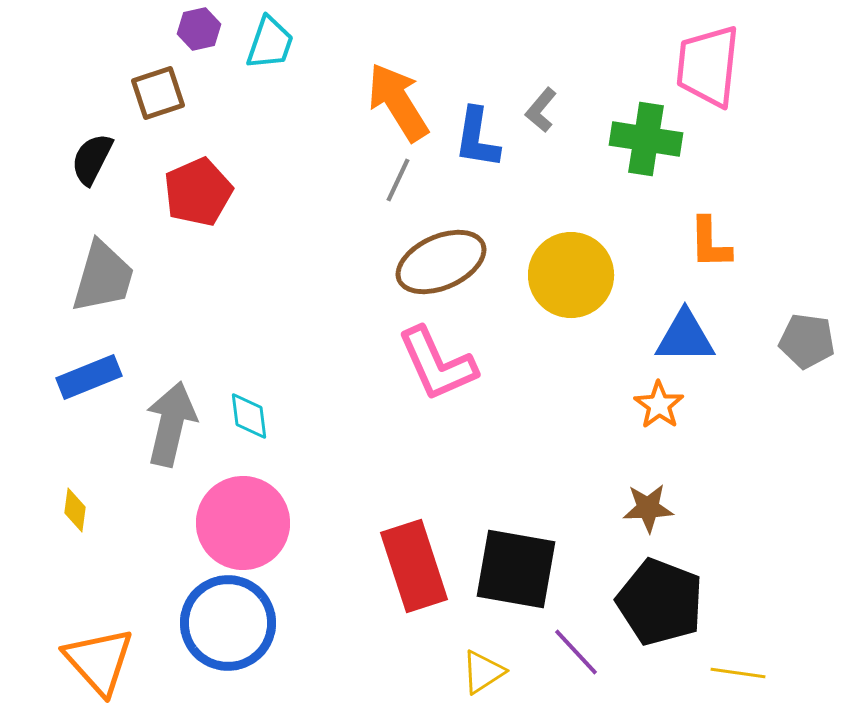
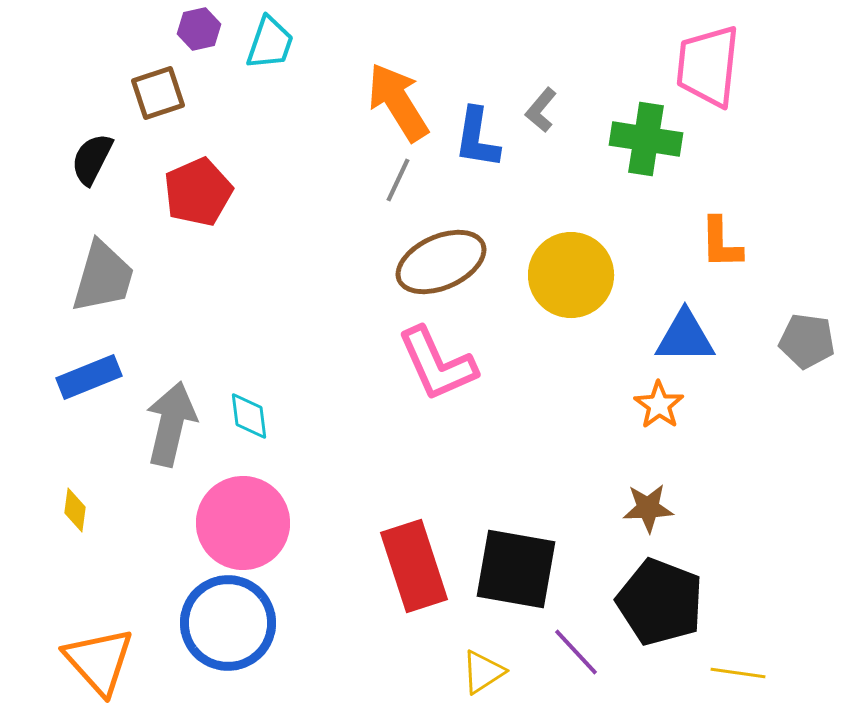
orange L-shape: moved 11 px right
